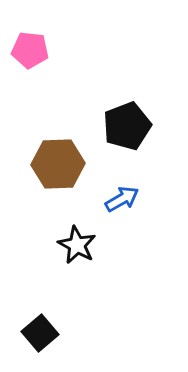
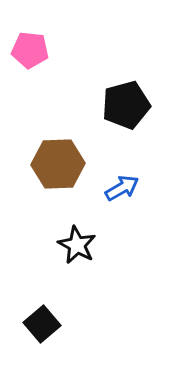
black pentagon: moved 1 px left, 21 px up; rotated 6 degrees clockwise
blue arrow: moved 11 px up
black square: moved 2 px right, 9 px up
